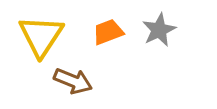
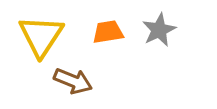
orange trapezoid: rotated 12 degrees clockwise
